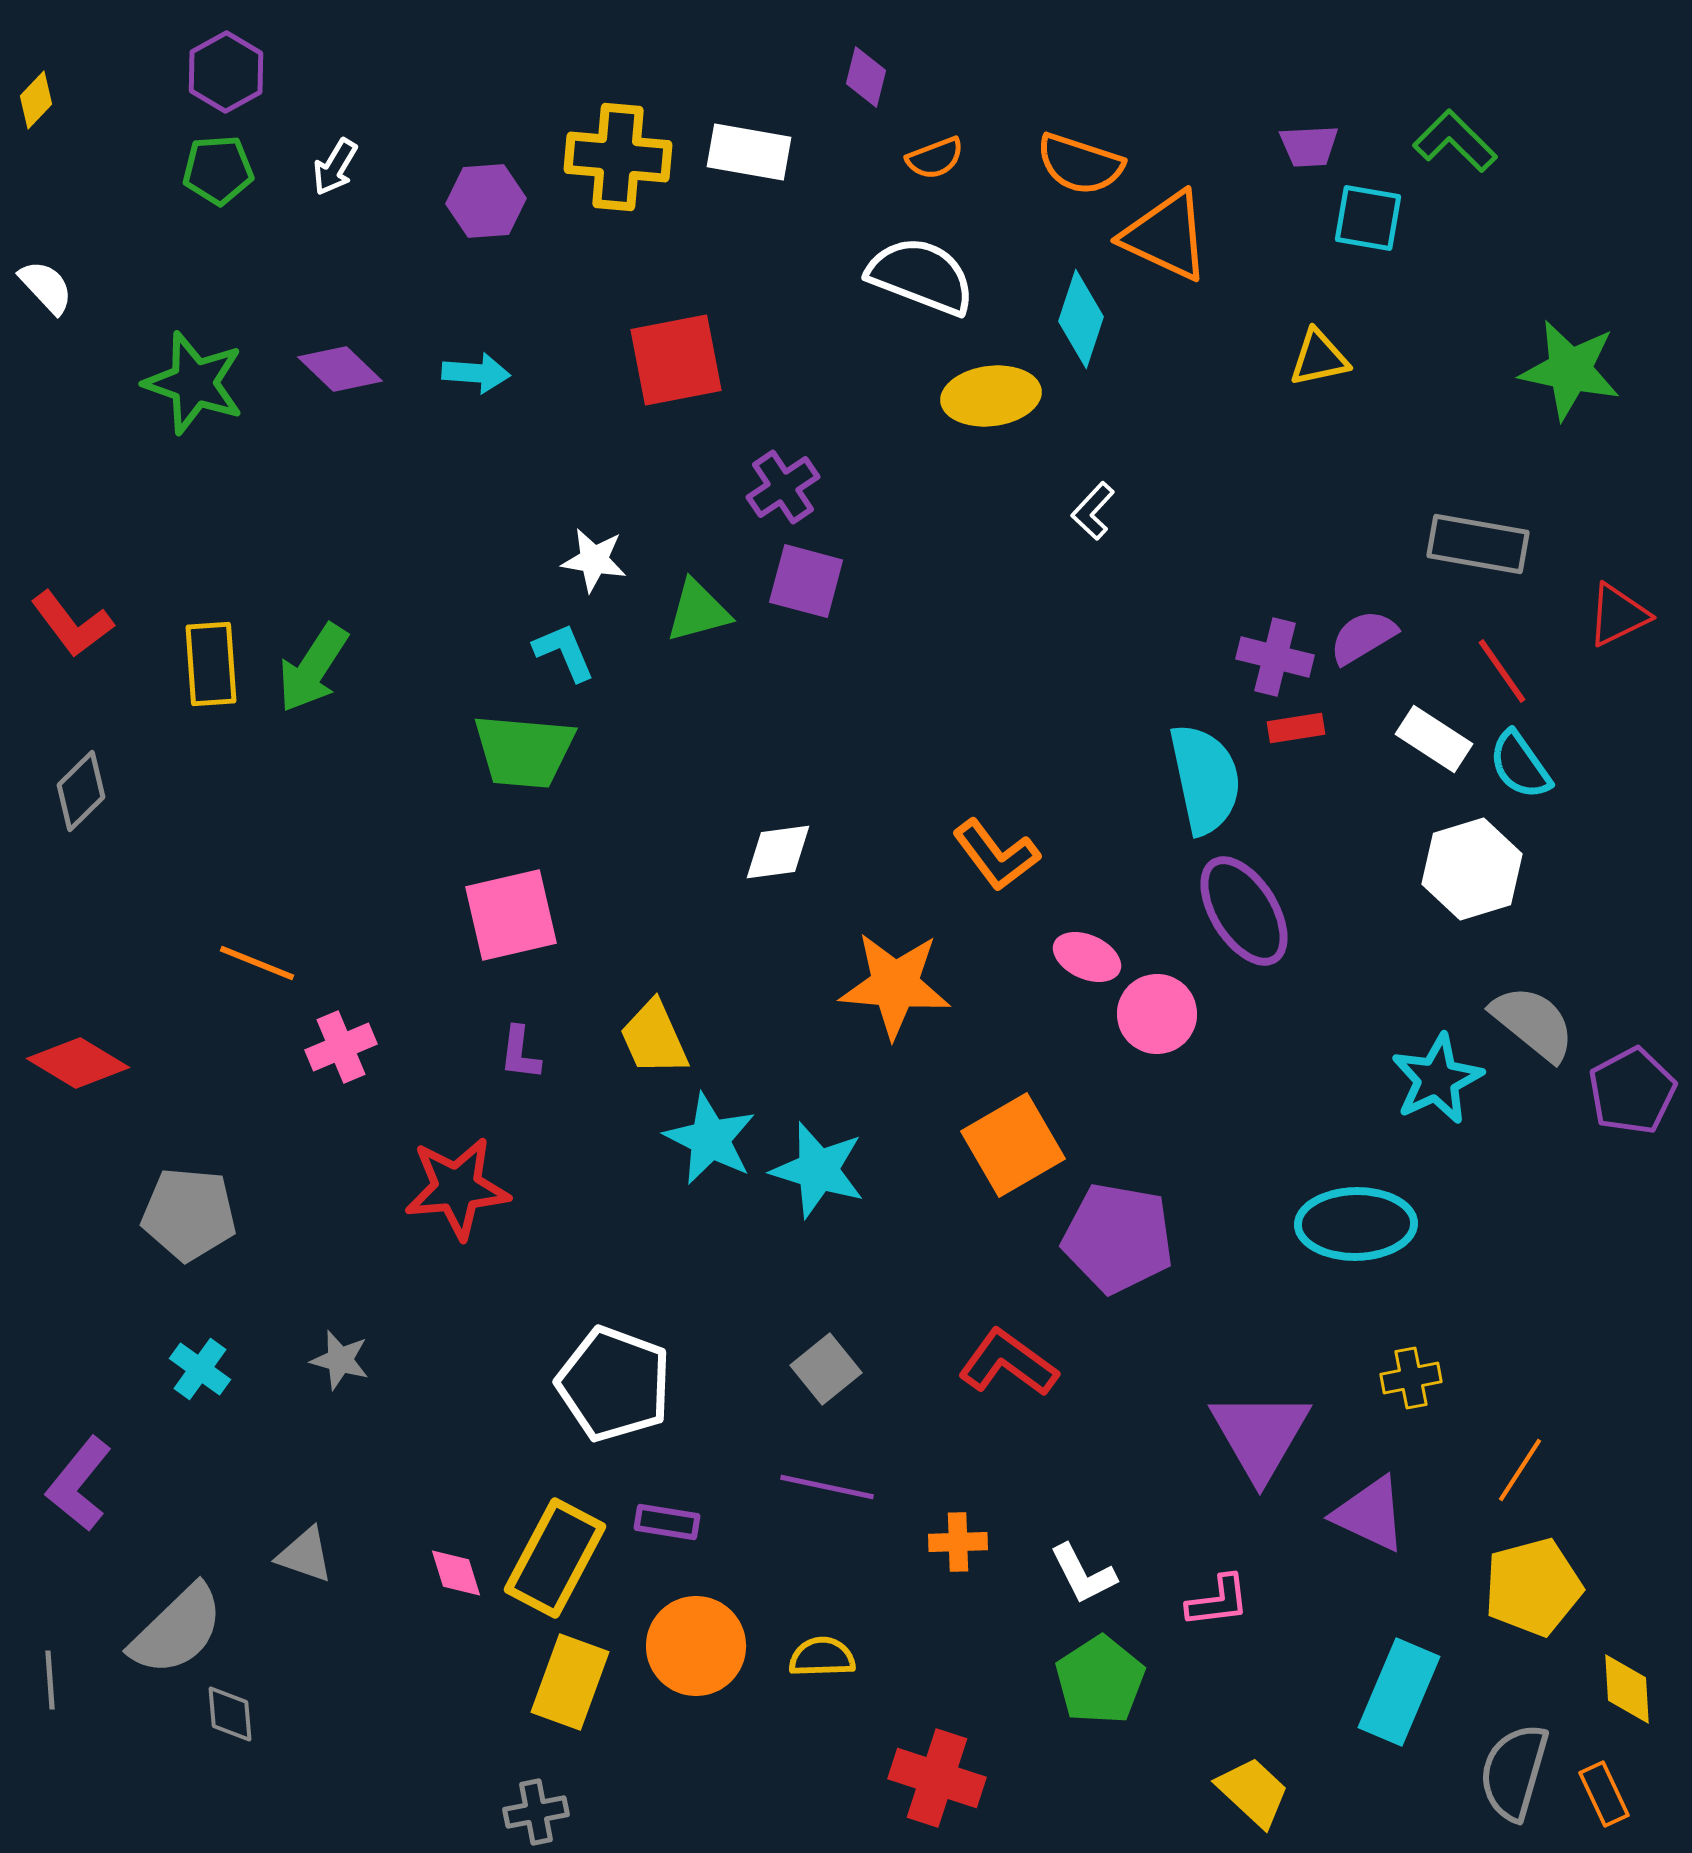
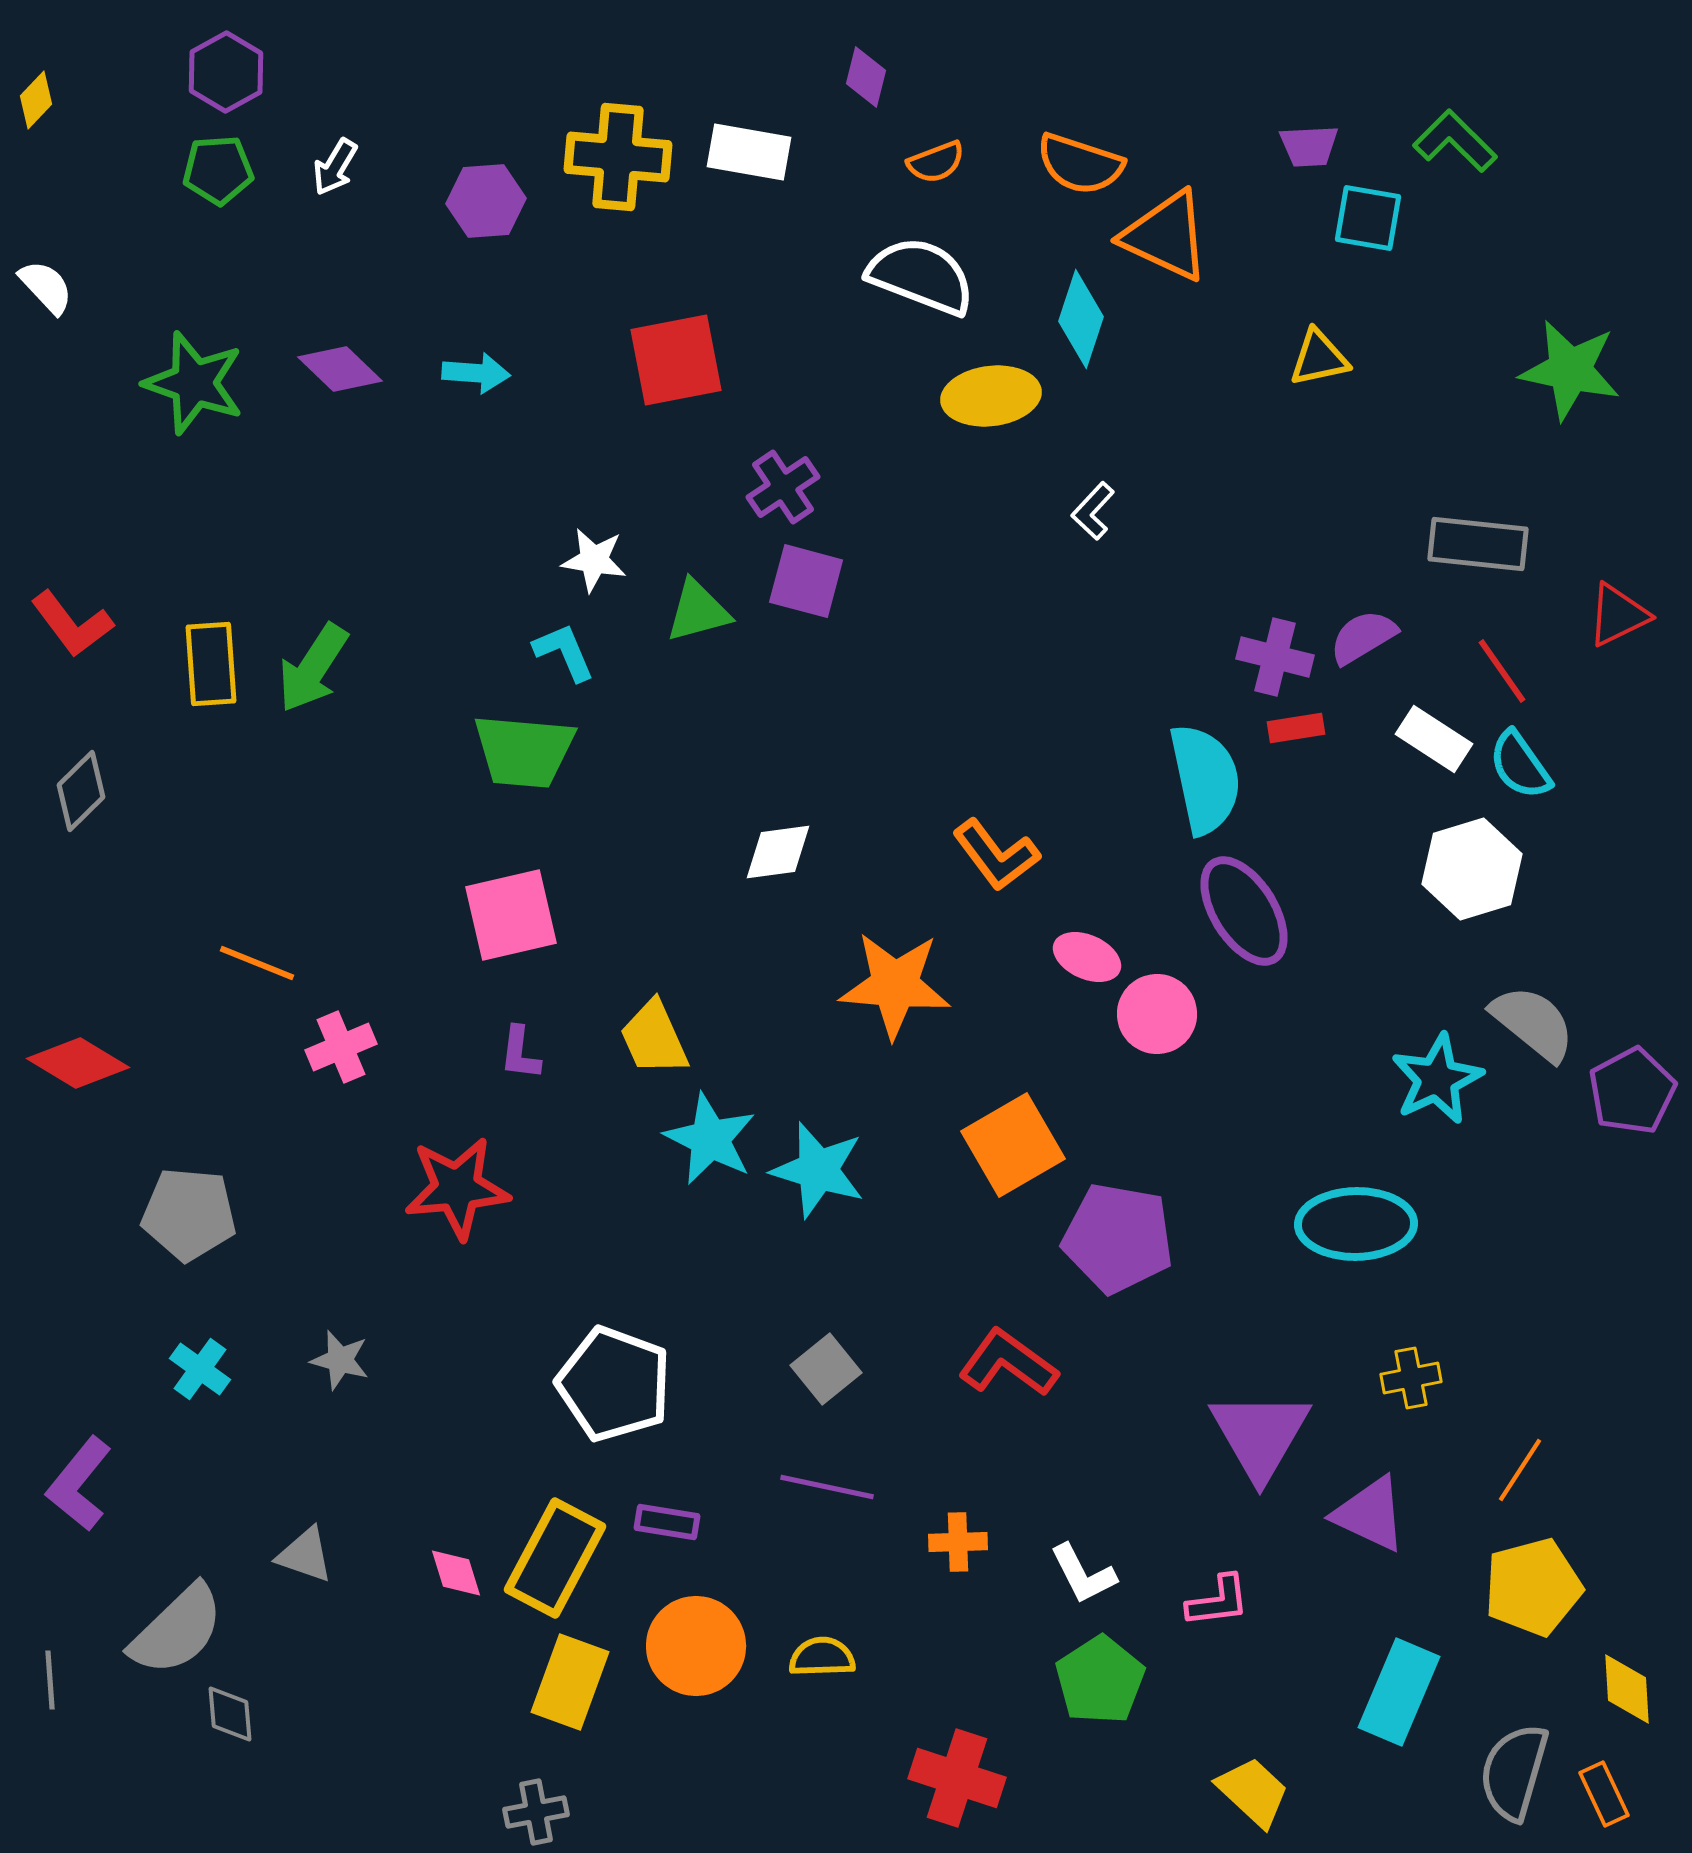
orange semicircle at (935, 158): moved 1 px right, 4 px down
gray rectangle at (1478, 544): rotated 4 degrees counterclockwise
red cross at (937, 1778): moved 20 px right
